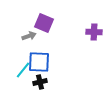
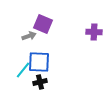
purple square: moved 1 px left, 1 px down
